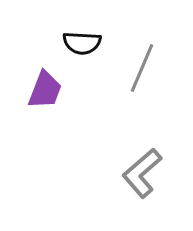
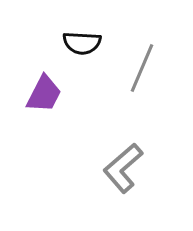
purple trapezoid: moved 1 px left, 4 px down; rotated 6 degrees clockwise
gray L-shape: moved 19 px left, 5 px up
